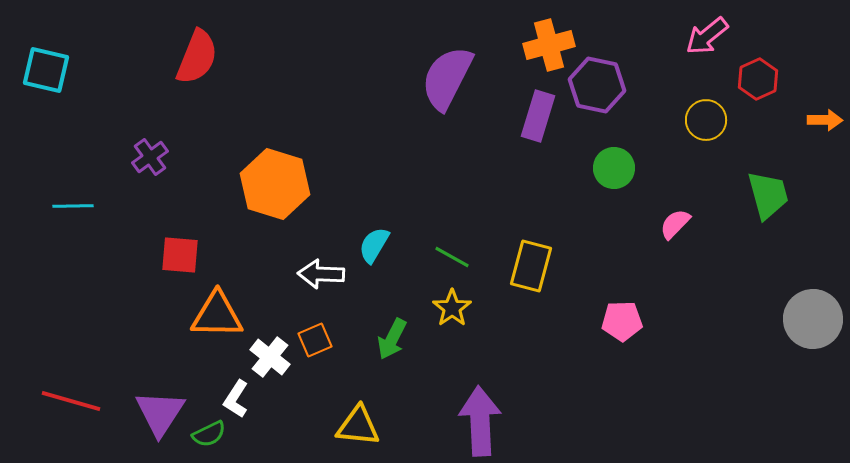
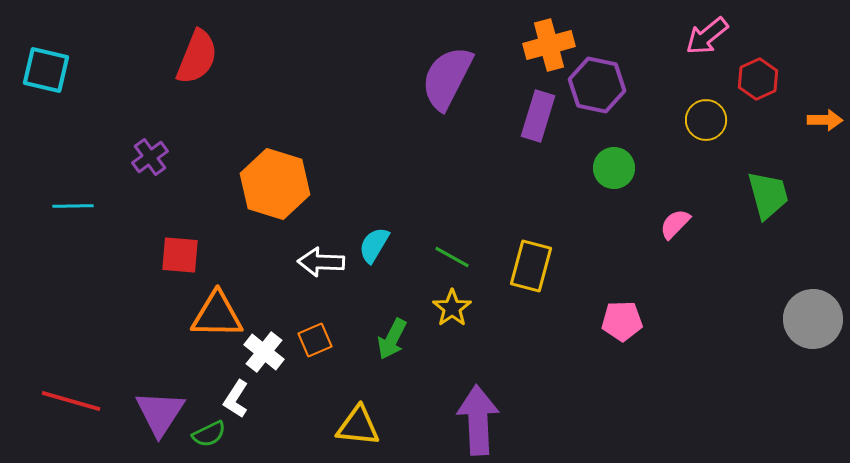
white arrow: moved 12 px up
white cross: moved 6 px left, 5 px up
purple arrow: moved 2 px left, 1 px up
